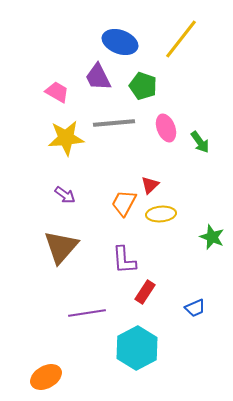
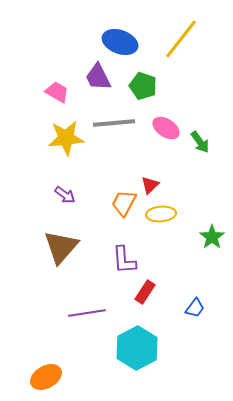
pink ellipse: rotated 36 degrees counterclockwise
green star: rotated 15 degrees clockwise
blue trapezoid: rotated 30 degrees counterclockwise
